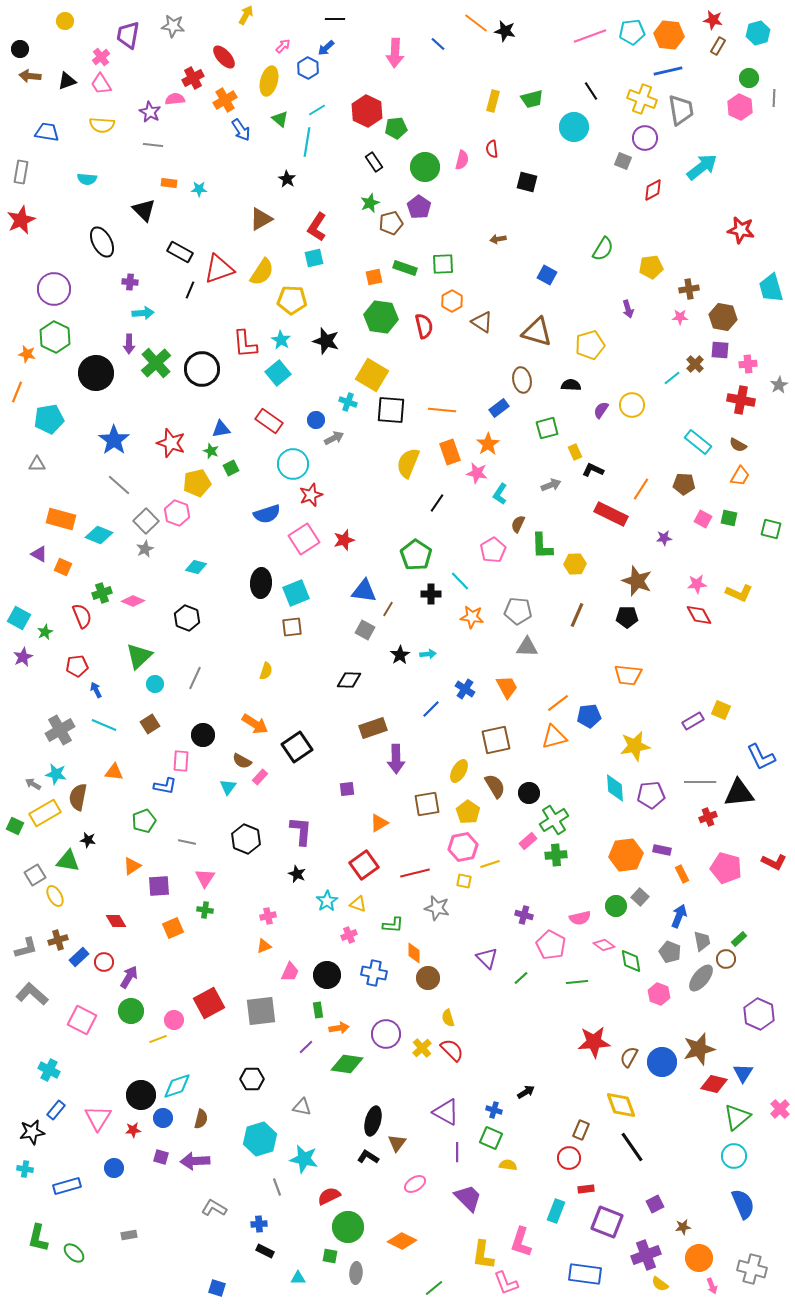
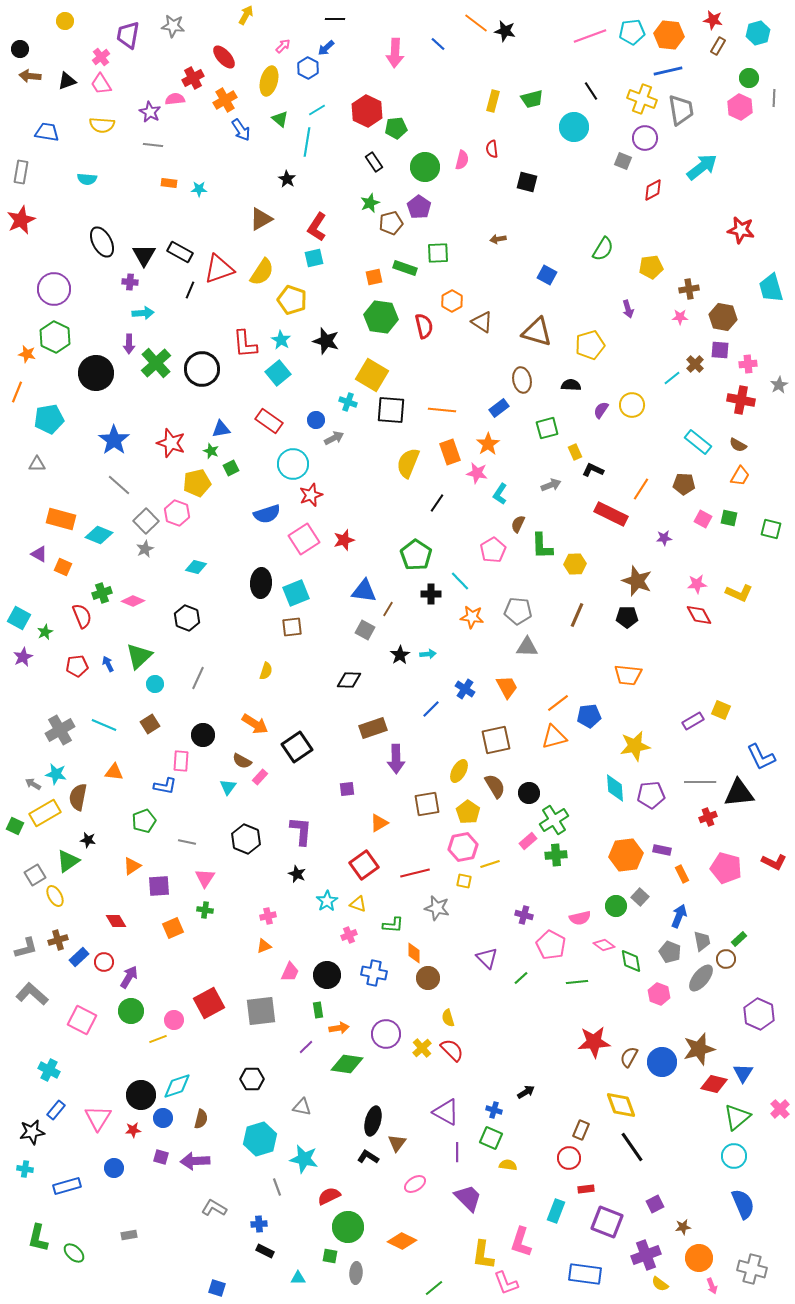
black triangle at (144, 210): moved 45 px down; rotated 15 degrees clockwise
green square at (443, 264): moved 5 px left, 11 px up
yellow pentagon at (292, 300): rotated 16 degrees clockwise
gray line at (195, 678): moved 3 px right
blue arrow at (96, 690): moved 12 px right, 26 px up
green triangle at (68, 861): rotated 45 degrees counterclockwise
